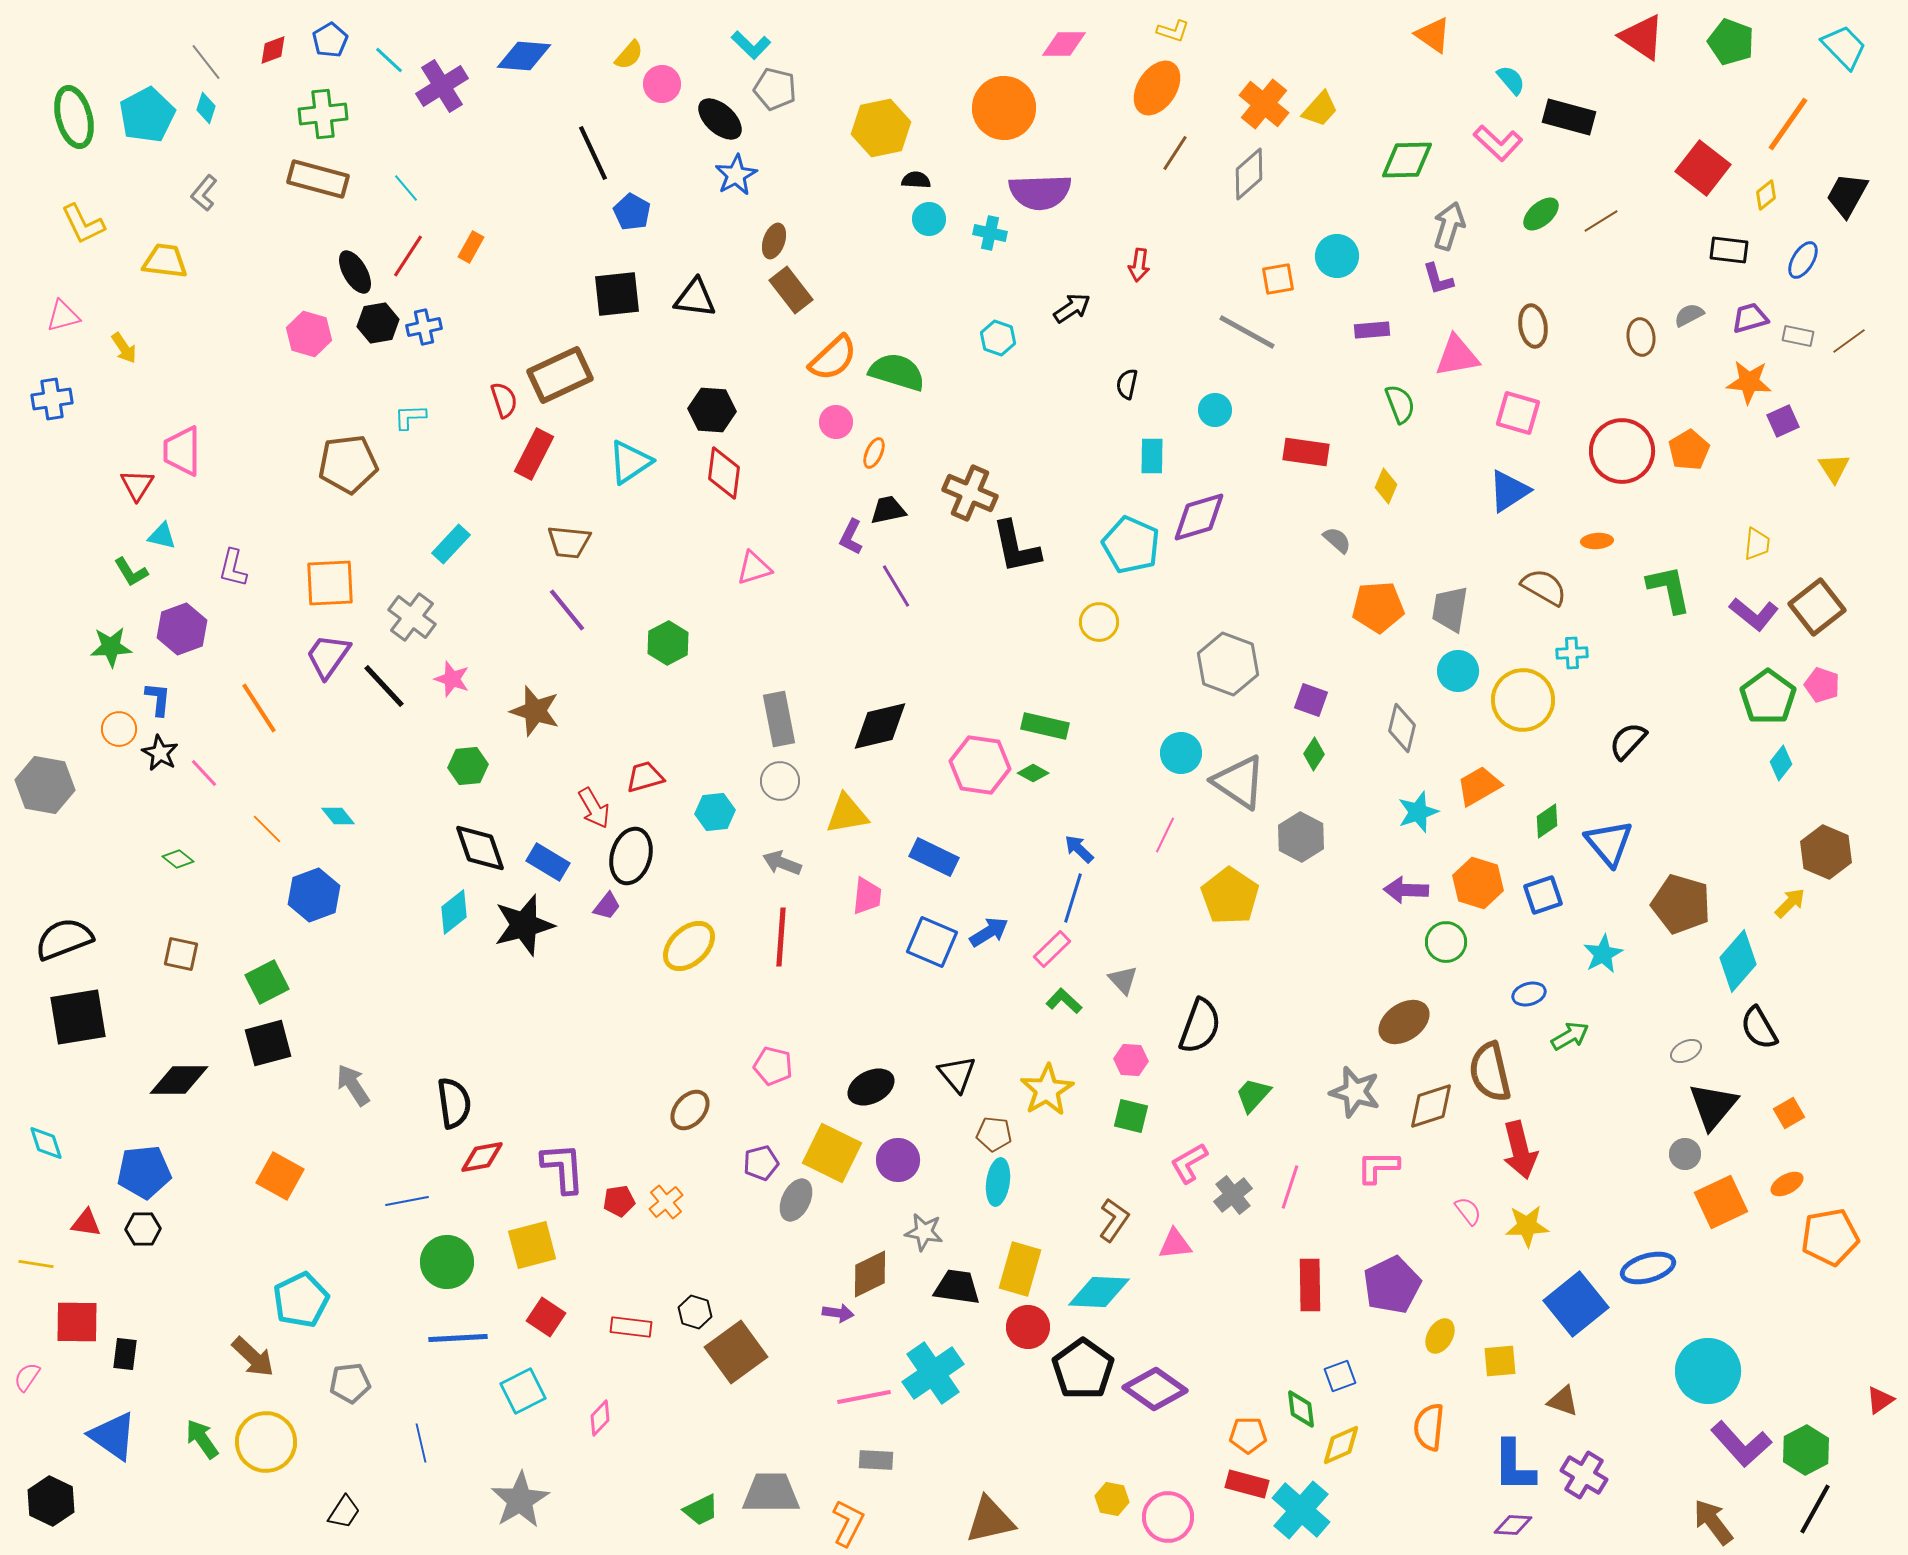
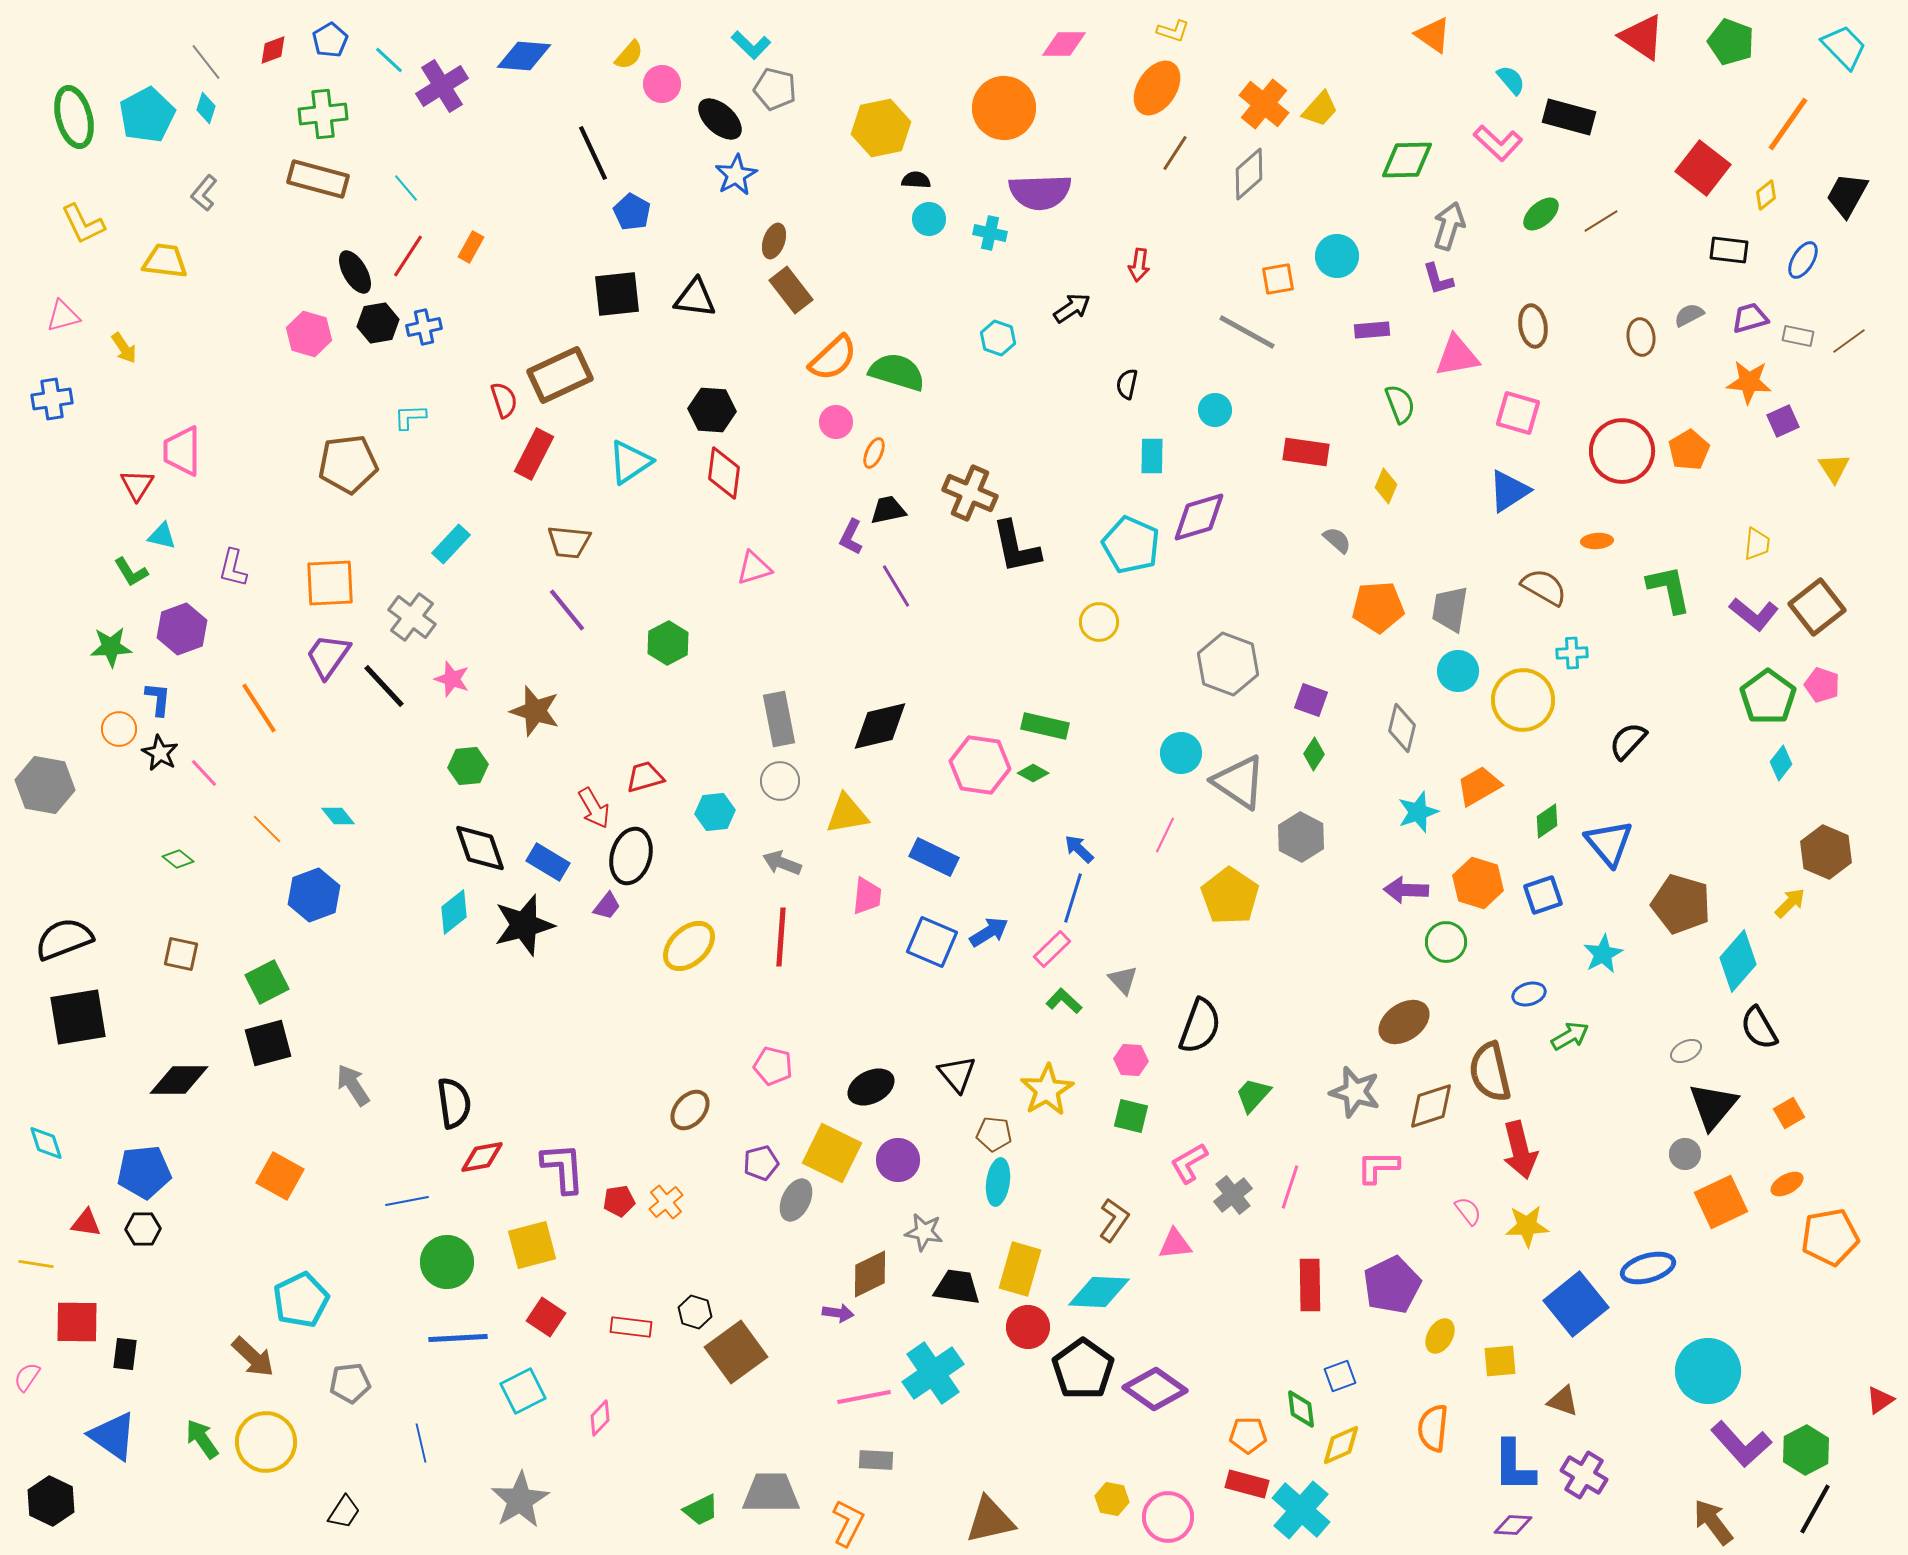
orange semicircle at (1429, 1427): moved 4 px right, 1 px down
